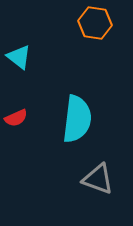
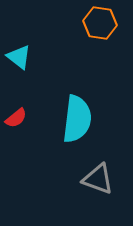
orange hexagon: moved 5 px right
red semicircle: rotated 15 degrees counterclockwise
